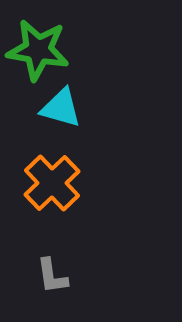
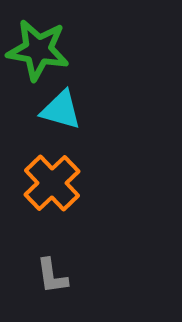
cyan triangle: moved 2 px down
